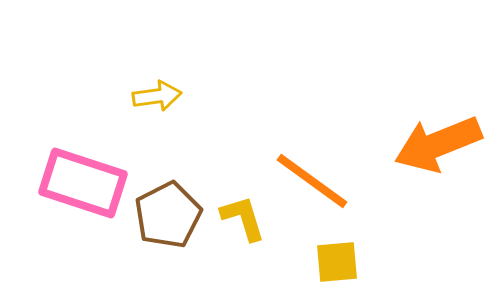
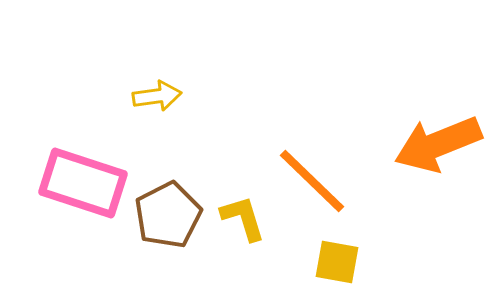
orange line: rotated 8 degrees clockwise
yellow square: rotated 15 degrees clockwise
